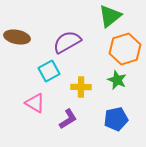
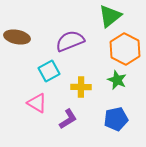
purple semicircle: moved 3 px right, 1 px up; rotated 8 degrees clockwise
orange hexagon: rotated 16 degrees counterclockwise
pink triangle: moved 2 px right
